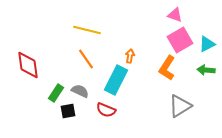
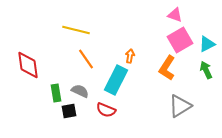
yellow line: moved 11 px left
green arrow: rotated 60 degrees clockwise
green rectangle: rotated 42 degrees counterclockwise
black square: moved 1 px right
